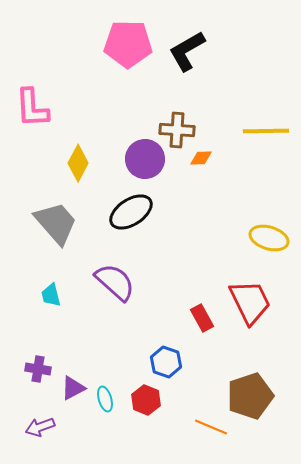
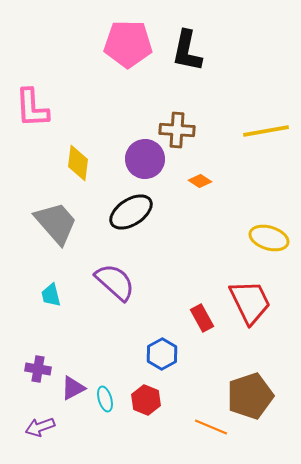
black L-shape: rotated 48 degrees counterclockwise
yellow line: rotated 9 degrees counterclockwise
orange diamond: moved 1 px left, 23 px down; rotated 35 degrees clockwise
yellow diamond: rotated 21 degrees counterclockwise
blue hexagon: moved 4 px left, 8 px up; rotated 12 degrees clockwise
